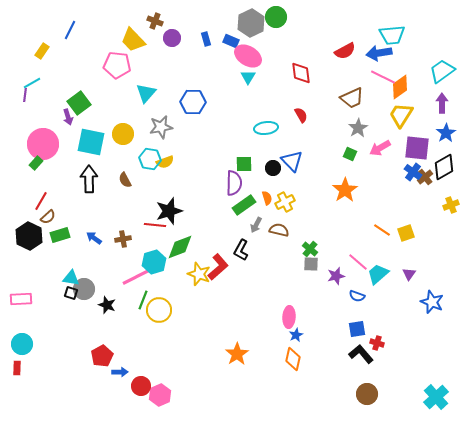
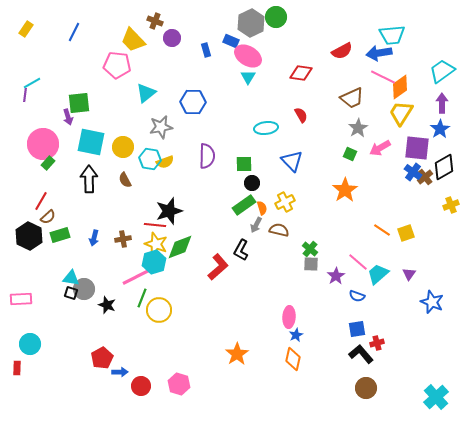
blue line at (70, 30): moved 4 px right, 2 px down
blue rectangle at (206, 39): moved 11 px down
yellow rectangle at (42, 51): moved 16 px left, 22 px up
red semicircle at (345, 51): moved 3 px left
red diamond at (301, 73): rotated 75 degrees counterclockwise
cyan triangle at (146, 93): rotated 10 degrees clockwise
green square at (79, 103): rotated 30 degrees clockwise
yellow trapezoid at (401, 115): moved 2 px up
blue star at (446, 133): moved 6 px left, 4 px up
yellow circle at (123, 134): moved 13 px down
green rectangle at (36, 163): moved 12 px right
black circle at (273, 168): moved 21 px left, 15 px down
purple semicircle at (234, 183): moved 27 px left, 27 px up
orange semicircle at (267, 198): moved 5 px left, 10 px down
blue arrow at (94, 238): rotated 112 degrees counterclockwise
yellow star at (199, 274): moved 43 px left, 30 px up
purple star at (336, 276): rotated 18 degrees counterclockwise
green line at (143, 300): moved 1 px left, 2 px up
red cross at (377, 343): rotated 32 degrees counterclockwise
cyan circle at (22, 344): moved 8 px right
red pentagon at (102, 356): moved 2 px down
brown circle at (367, 394): moved 1 px left, 6 px up
pink hexagon at (160, 395): moved 19 px right, 11 px up; rotated 20 degrees counterclockwise
